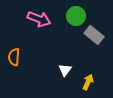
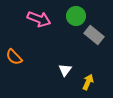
orange semicircle: rotated 48 degrees counterclockwise
